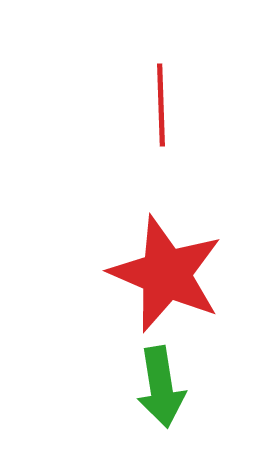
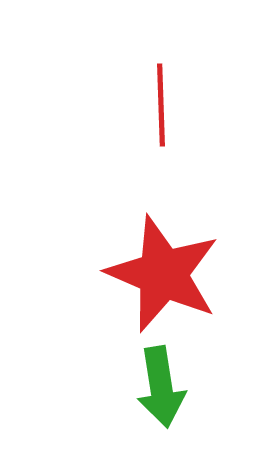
red star: moved 3 px left
